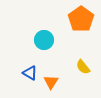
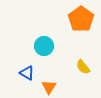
cyan circle: moved 6 px down
blue triangle: moved 3 px left
orange triangle: moved 2 px left, 5 px down
